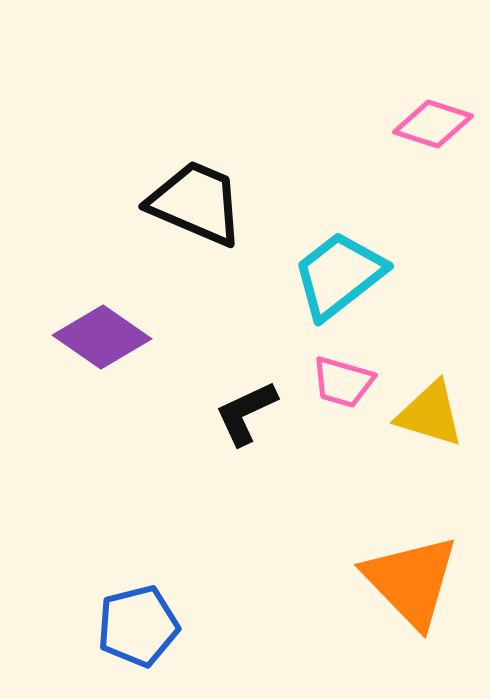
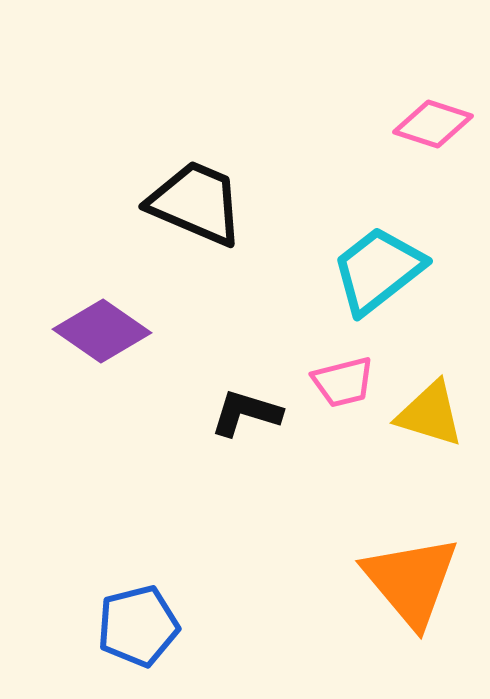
cyan trapezoid: moved 39 px right, 5 px up
purple diamond: moved 6 px up
pink trapezoid: rotated 30 degrees counterclockwise
black L-shape: rotated 42 degrees clockwise
orange triangle: rotated 4 degrees clockwise
